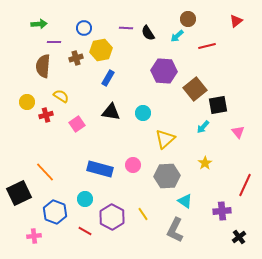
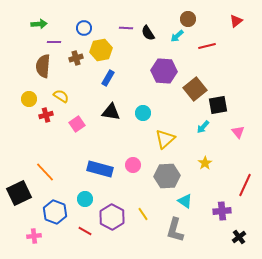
yellow circle at (27, 102): moved 2 px right, 3 px up
gray L-shape at (175, 230): rotated 10 degrees counterclockwise
